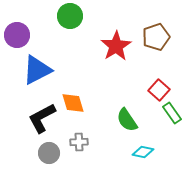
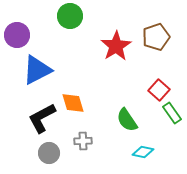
gray cross: moved 4 px right, 1 px up
